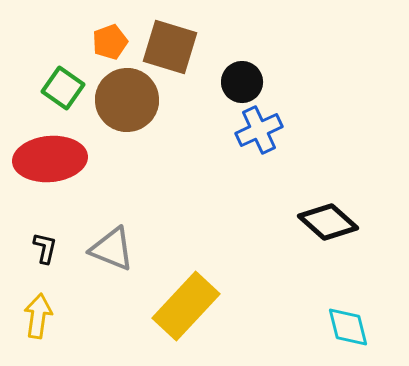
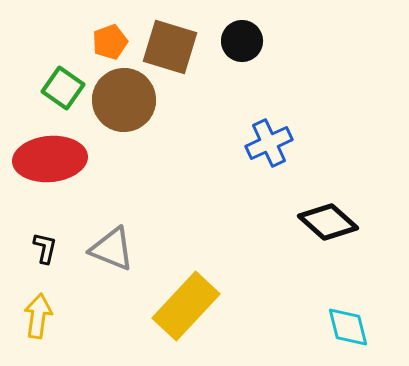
black circle: moved 41 px up
brown circle: moved 3 px left
blue cross: moved 10 px right, 13 px down
